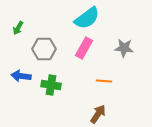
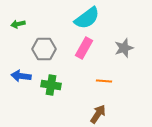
green arrow: moved 4 px up; rotated 48 degrees clockwise
gray star: rotated 24 degrees counterclockwise
